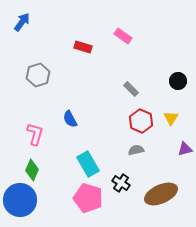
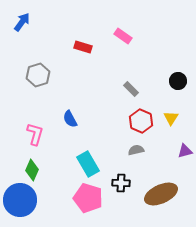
purple triangle: moved 2 px down
black cross: rotated 30 degrees counterclockwise
